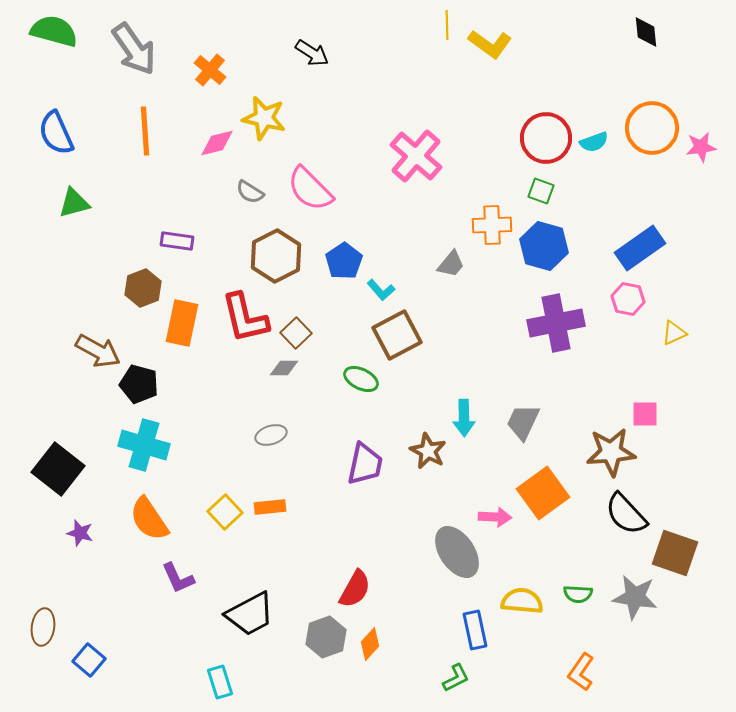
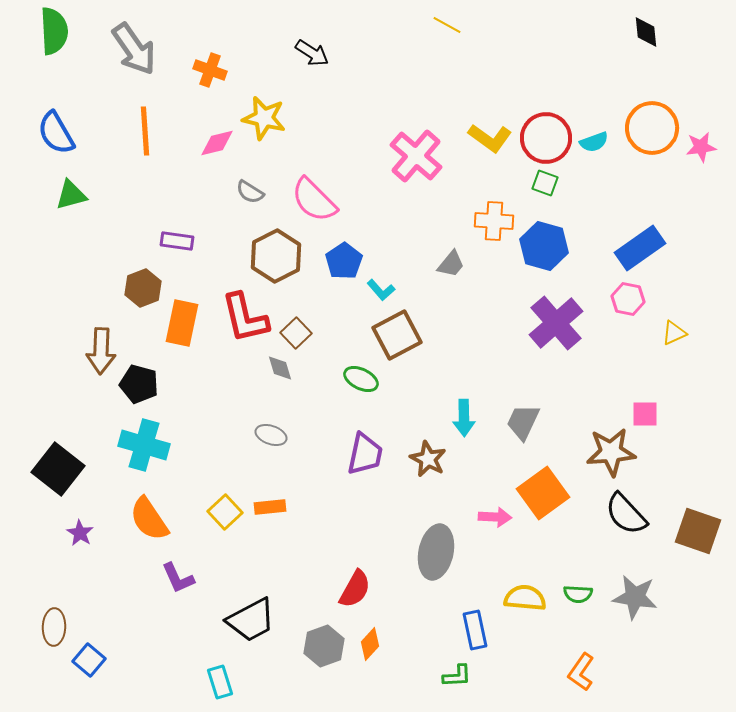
yellow line at (447, 25): rotated 60 degrees counterclockwise
green semicircle at (54, 31): rotated 72 degrees clockwise
yellow L-shape at (490, 44): moved 94 px down
orange cross at (210, 70): rotated 20 degrees counterclockwise
blue semicircle at (56, 133): rotated 6 degrees counterclockwise
pink semicircle at (310, 189): moved 4 px right, 11 px down
green square at (541, 191): moved 4 px right, 8 px up
green triangle at (74, 203): moved 3 px left, 8 px up
orange cross at (492, 225): moved 2 px right, 4 px up; rotated 6 degrees clockwise
purple cross at (556, 323): rotated 30 degrees counterclockwise
brown arrow at (98, 351): moved 3 px right; rotated 63 degrees clockwise
gray diamond at (284, 368): moved 4 px left; rotated 72 degrees clockwise
gray ellipse at (271, 435): rotated 36 degrees clockwise
brown star at (428, 451): moved 8 px down
purple trapezoid at (365, 464): moved 10 px up
purple star at (80, 533): rotated 16 degrees clockwise
gray ellipse at (457, 552): moved 21 px left; rotated 46 degrees clockwise
brown square at (675, 553): moved 23 px right, 22 px up
yellow semicircle at (522, 601): moved 3 px right, 3 px up
black trapezoid at (250, 614): moved 1 px right, 6 px down
brown ellipse at (43, 627): moved 11 px right; rotated 6 degrees counterclockwise
gray hexagon at (326, 637): moved 2 px left, 9 px down
green L-shape at (456, 678): moved 1 px right, 2 px up; rotated 24 degrees clockwise
